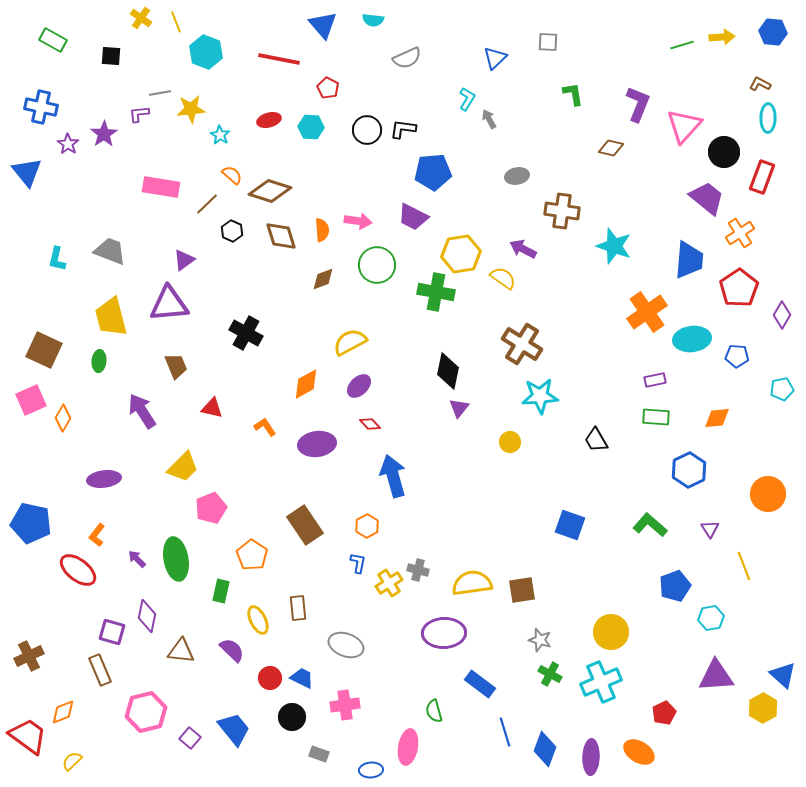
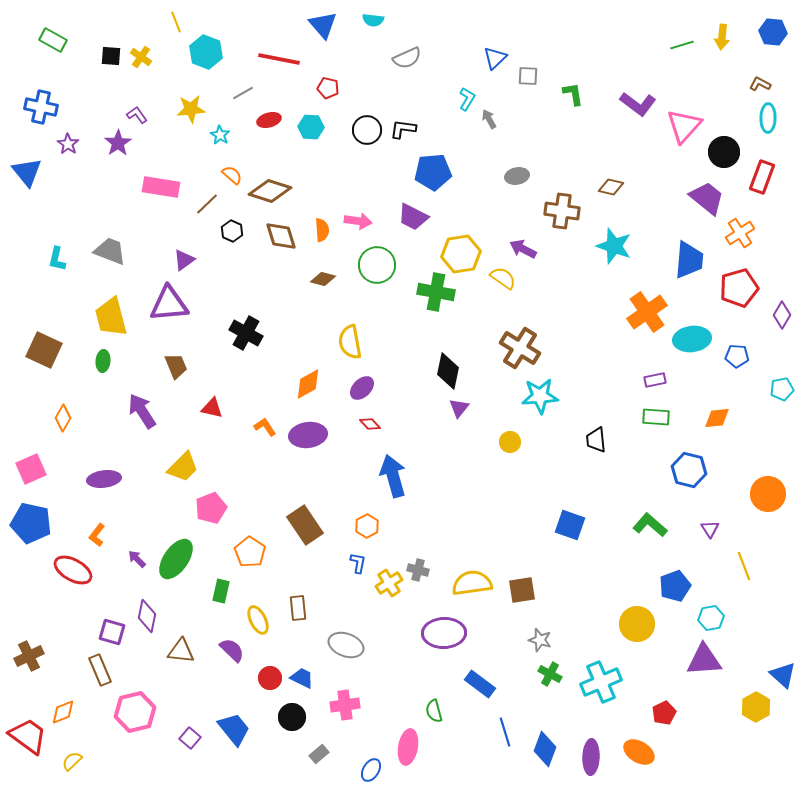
yellow cross at (141, 18): moved 39 px down
yellow arrow at (722, 37): rotated 100 degrees clockwise
gray square at (548, 42): moved 20 px left, 34 px down
red pentagon at (328, 88): rotated 15 degrees counterclockwise
gray line at (160, 93): moved 83 px right; rotated 20 degrees counterclockwise
purple L-shape at (638, 104): rotated 105 degrees clockwise
purple L-shape at (139, 114): moved 2 px left, 1 px down; rotated 60 degrees clockwise
purple star at (104, 134): moved 14 px right, 9 px down
brown diamond at (611, 148): moved 39 px down
brown diamond at (323, 279): rotated 35 degrees clockwise
red pentagon at (739, 288): rotated 18 degrees clockwise
yellow semicircle at (350, 342): rotated 72 degrees counterclockwise
brown cross at (522, 344): moved 2 px left, 4 px down
green ellipse at (99, 361): moved 4 px right
orange diamond at (306, 384): moved 2 px right
purple ellipse at (359, 386): moved 3 px right, 2 px down
pink square at (31, 400): moved 69 px down
black trapezoid at (596, 440): rotated 24 degrees clockwise
purple ellipse at (317, 444): moved 9 px left, 9 px up
blue hexagon at (689, 470): rotated 20 degrees counterclockwise
orange pentagon at (252, 555): moved 2 px left, 3 px up
green ellipse at (176, 559): rotated 45 degrees clockwise
red ellipse at (78, 570): moved 5 px left; rotated 9 degrees counterclockwise
yellow circle at (611, 632): moved 26 px right, 8 px up
purple triangle at (716, 676): moved 12 px left, 16 px up
yellow hexagon at (763, 708): moved 7 px left, 1 px up
pink hexagon at (146, 712): moved 11 px left
gray rectangle at (319, 754): rotated 60 degrees counterclockwise
blue ellipse at (371, 770): rotated 55 degrees counterclockwise
